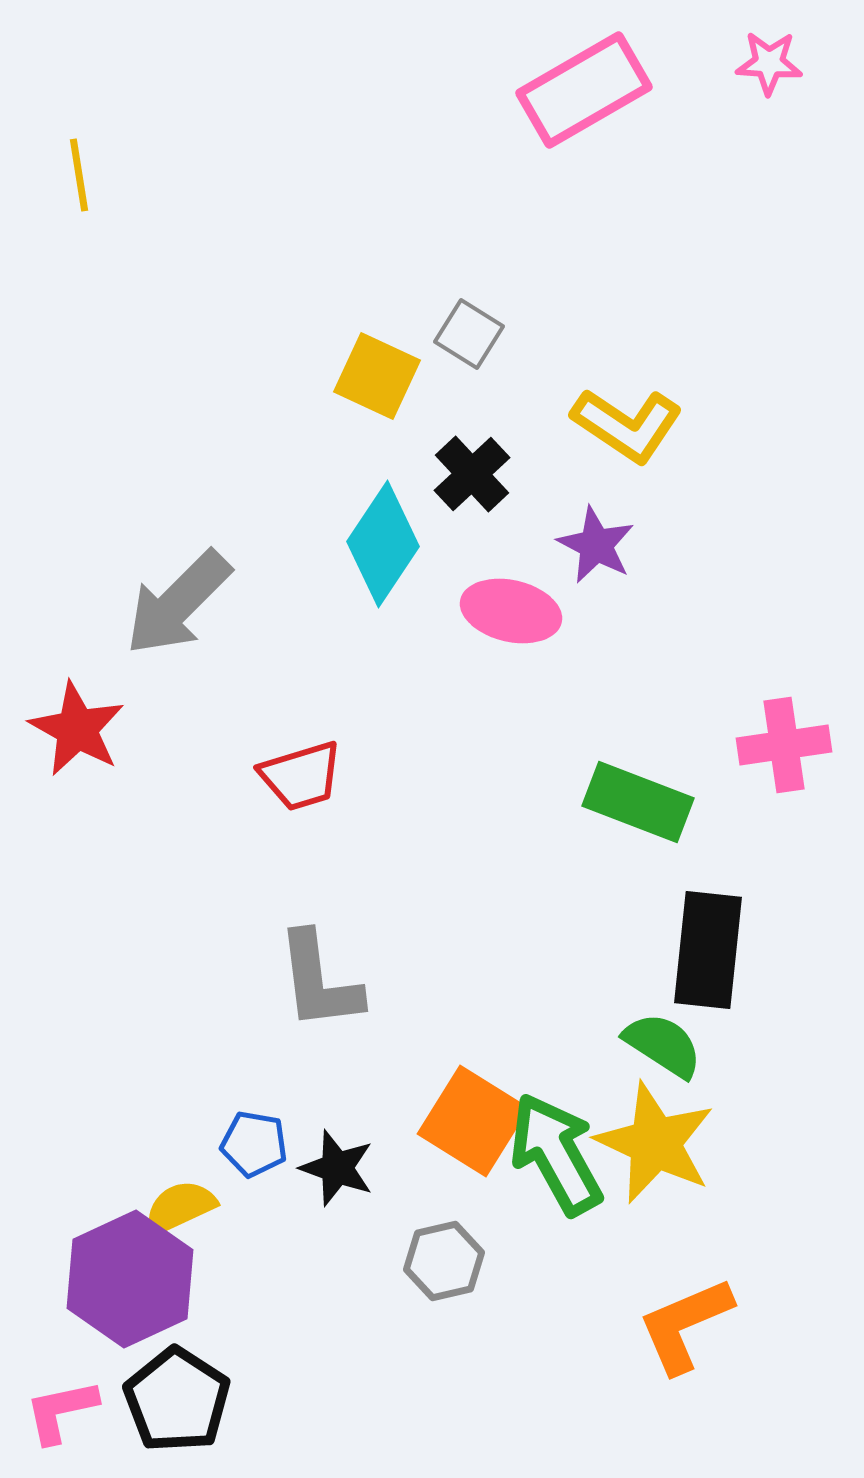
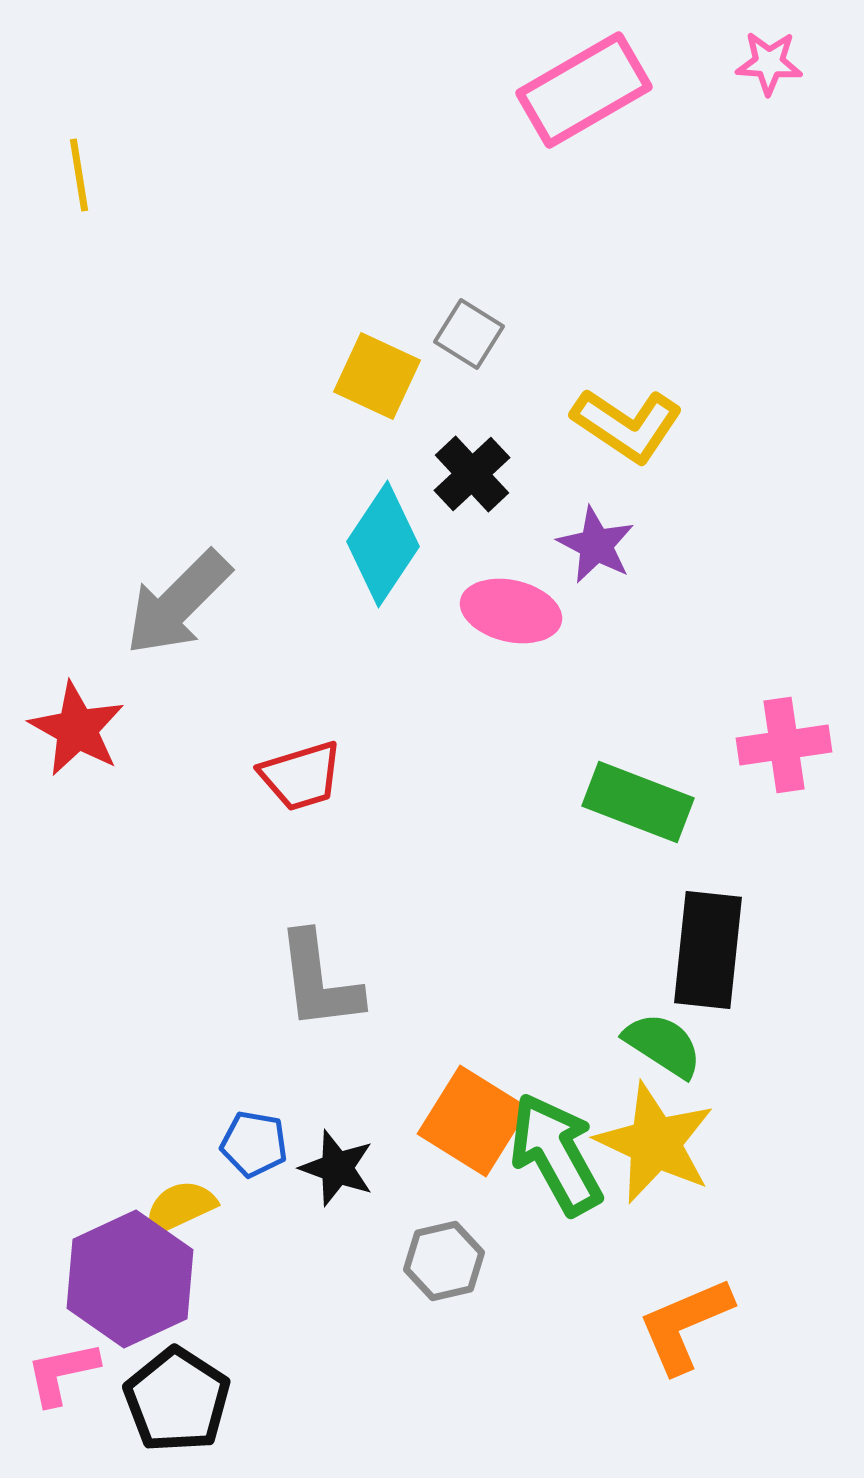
pink L-shape: moved 1 px right, 38 px up
